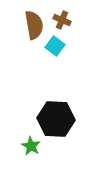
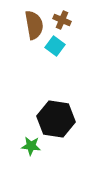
black hexagon: rotated 6 degrees clockwise
green star: rotated 24 degrees counterclockwise
